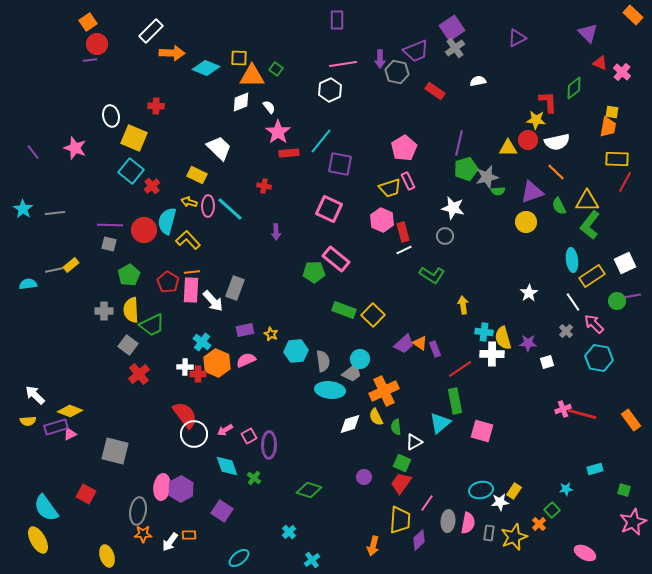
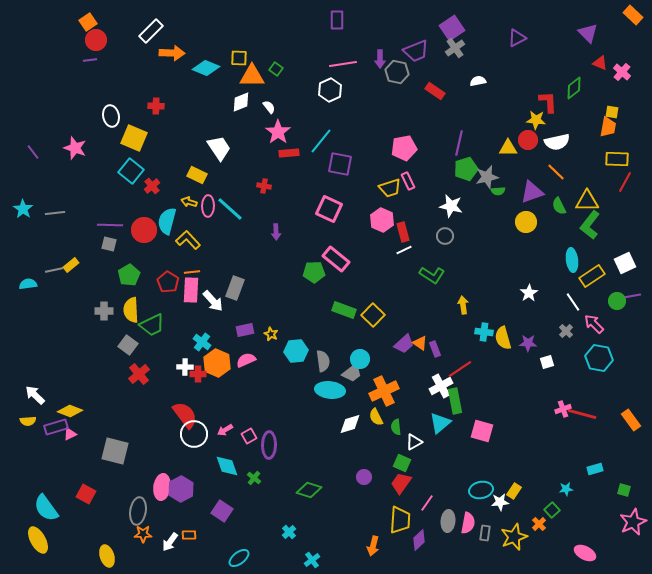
red circle at (97, 44): moved 1 px left, 4 px up
white trapezoid at (219, 148): rotated 12 degrees clockwise
pink pentagon at (404, 148): rotated 20 degrees clockwise
white star at (453, 208): moved 2 px left, 2 px up
white cross at (492, 354): moved 51 px left, 32 px down; rotated 30 degrees counterclockwise
gray rectangle at (489, 533): moved 4 px left
